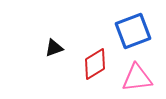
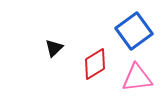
blue square: moved 1 px right; rotated 15 degrees counterclockwise
black triangle: rotated 24 degrees counterclockwise
